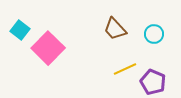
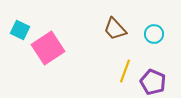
cyan square: rotated 12 degrees counterclockwise
pink square: rotated 12 degrees clockwise
yellow line: moved 2 px down; rotated 45 degrees counterclockwise
